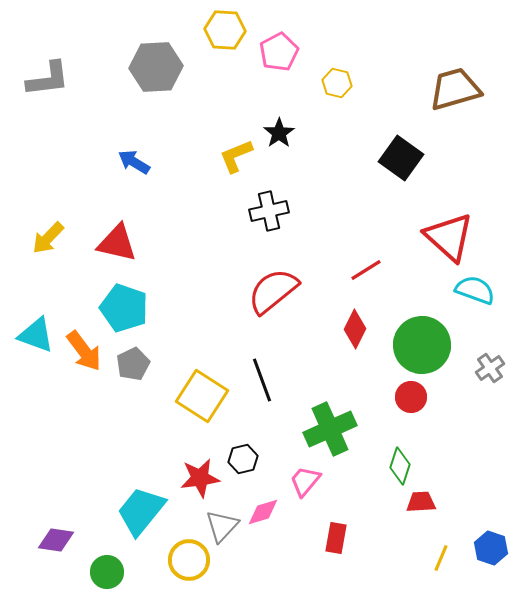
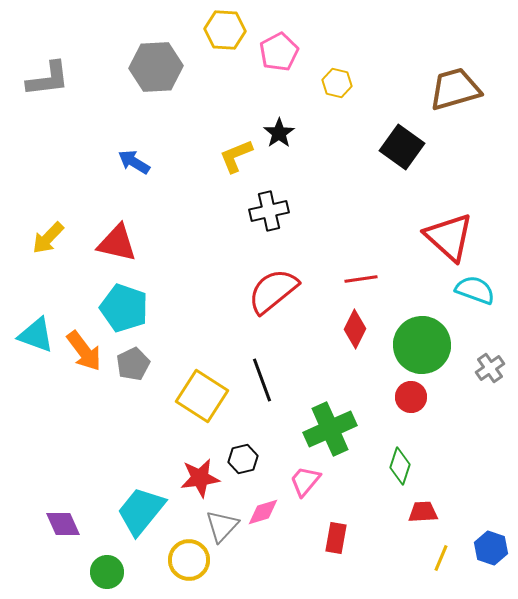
black square at (401, 158): moved 1 px right, 11 px up
red line at (366, 270): moved 5 px left, 9 px down; rotated 24 degrees clockwise
red trapezoid at (421, 502): moved 2 px right, 10 px down
purple diamond at (56, 540): moved 7 px right, 16 px up; rotated 57 degrees clockwise
